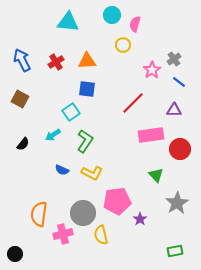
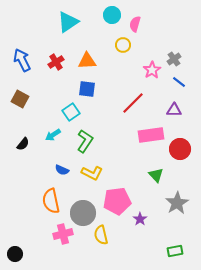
cyan triangle: rotated 40 degrees counterclockwise
orange semicircle: moved 12 px right, 13 px up; rotated 20 degrees counterclockwise
